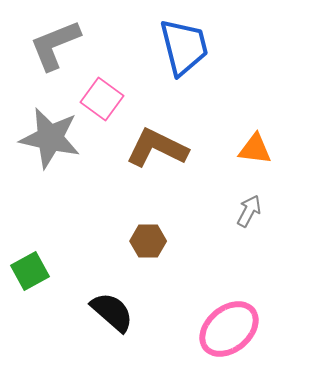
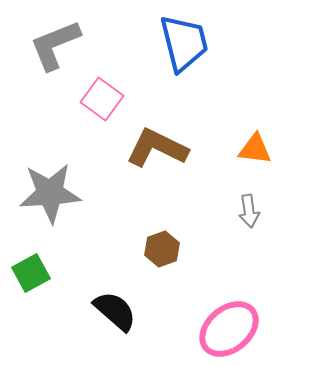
blue trapezoid: moved 4 px up
gray star: moved 55 px down; rotated 16 degrees counterclockwise
gray arrow: rotated 144 degrees clockwise
brown hexagon: moved 14 px right, 8 px down; rotated 20 degrees counterclockwise
green square: moved 1 px right, 2 px down
black semicircle: moved 3 px right, 1 px up
